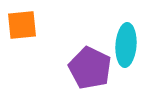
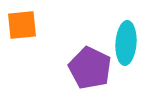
cyan ellipse: moved 2 px up
